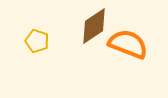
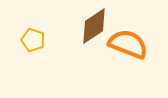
yellow pentagon: moved 4 px left, 1 px up
